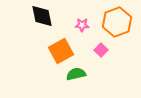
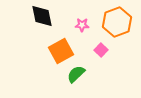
green semicircle: rotated 30 degrees counterclockwise
